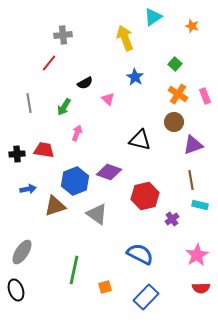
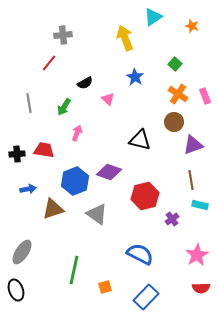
brown triangle: moved 2 px left, 3 px down
